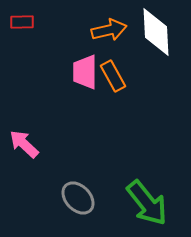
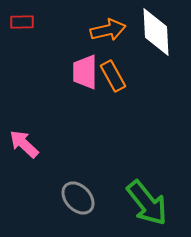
orange arrow: moved 1 px left
